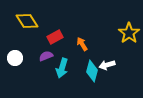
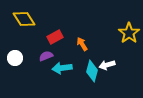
yellow diamond: moved 3 px left, 2 px up
cyan arrow: rotated 66 degrees clockwise
